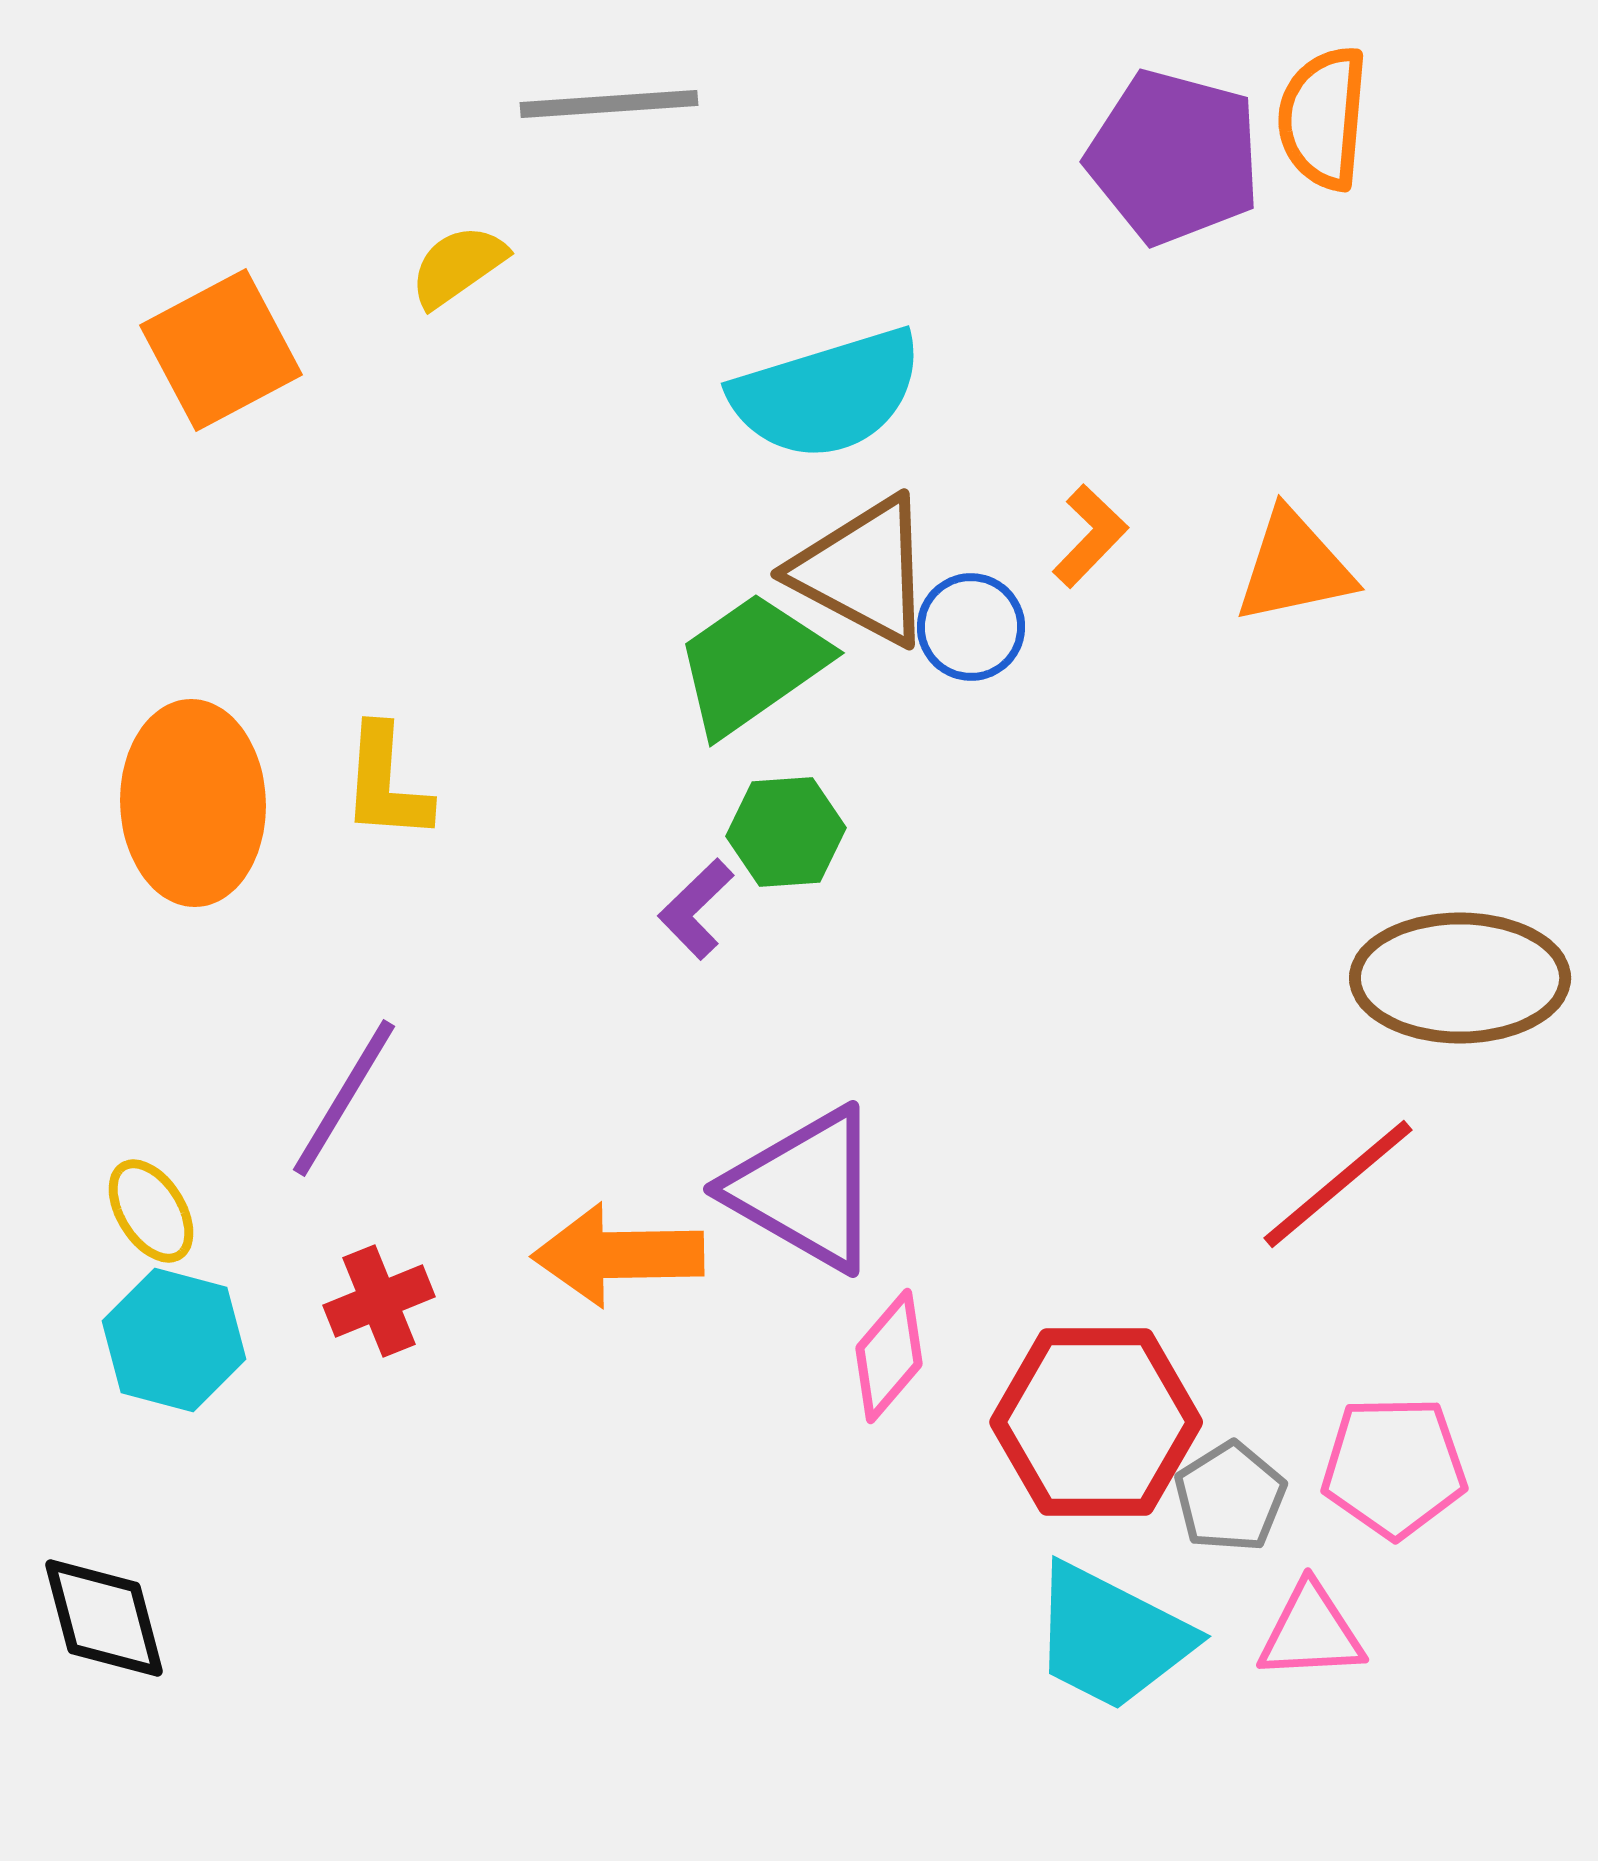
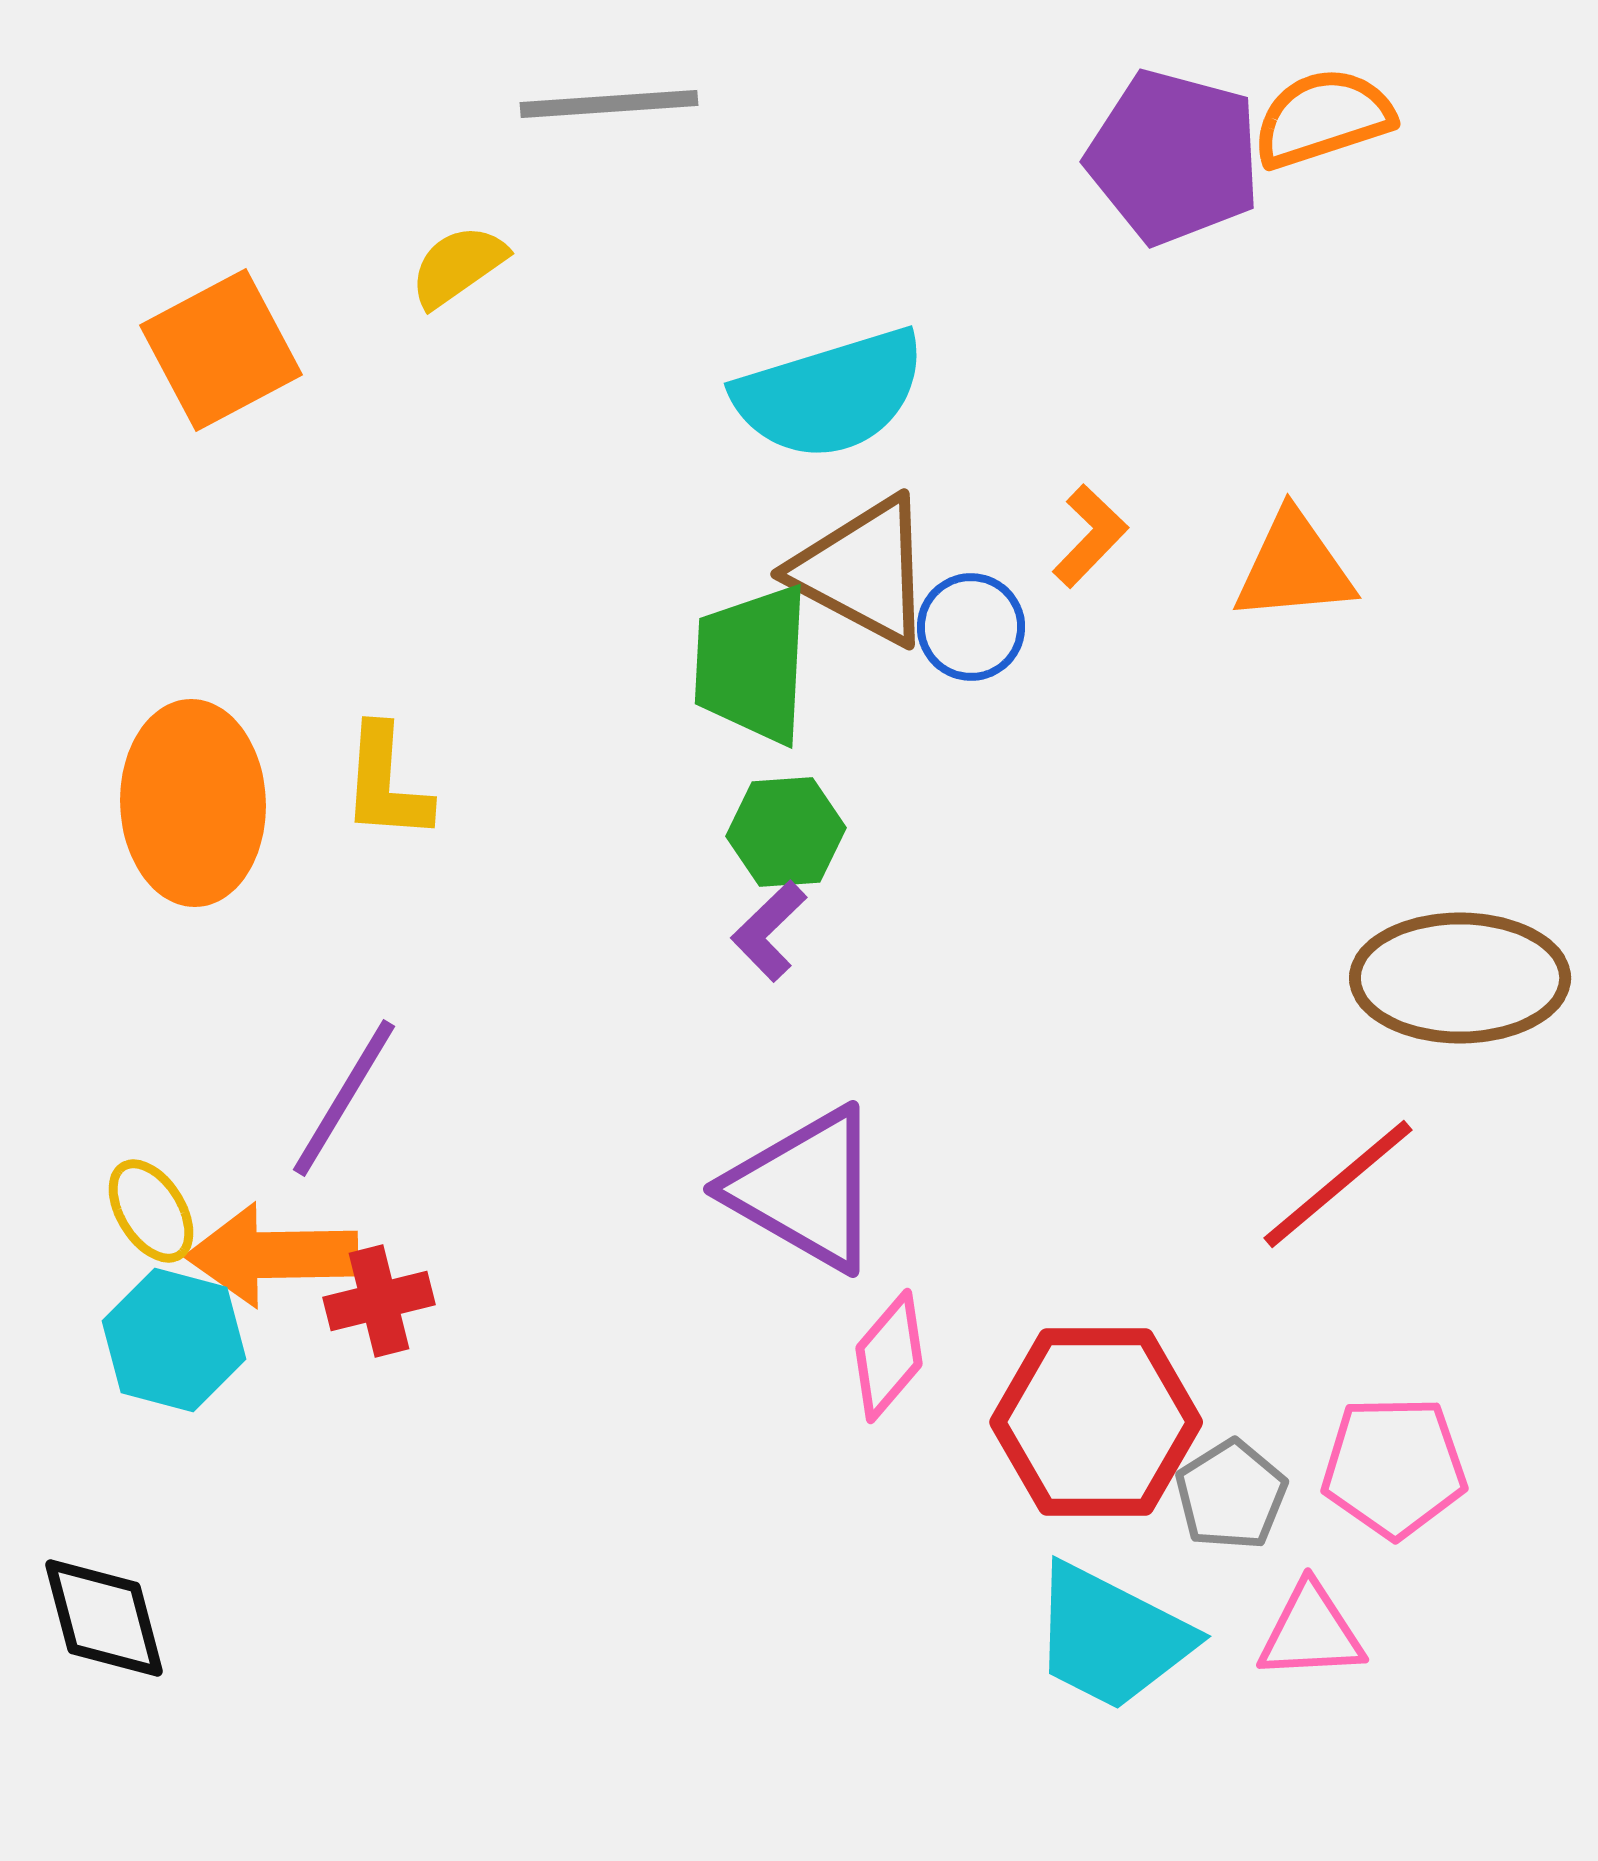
orange semicircle: rotated 67 degrees clockwise
cyan semicircle: moved 3 px right
orange triangle: rotated 7 degrees clockwise
green trapezoid: rotated 52 degrees counterclockwise
purple L-shape: moved 73 px right, 22 px down
orange arrow: moved 346 px left
red cross: rotated 8 degrees clockwise
gray pentagon: moved 1 px right, 2 px up
